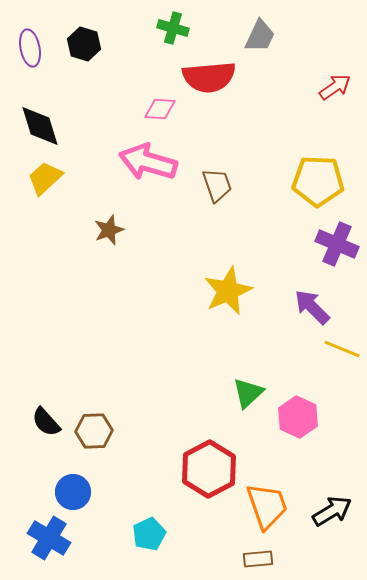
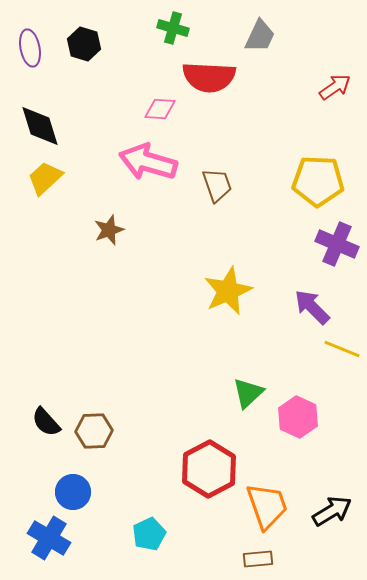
red semicircle: rotated 8 degrees clockwise
